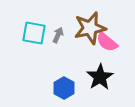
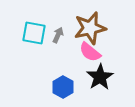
pink semicircle: moved 17 px left, 10 px down
blue hexagon: moved 1 px left, 1 px up
